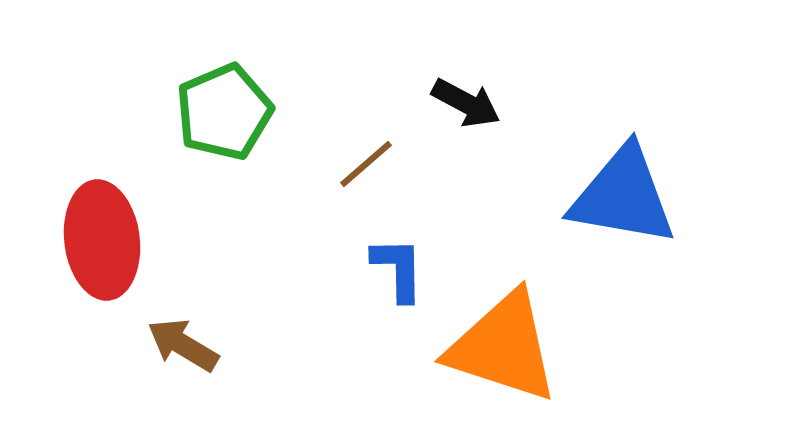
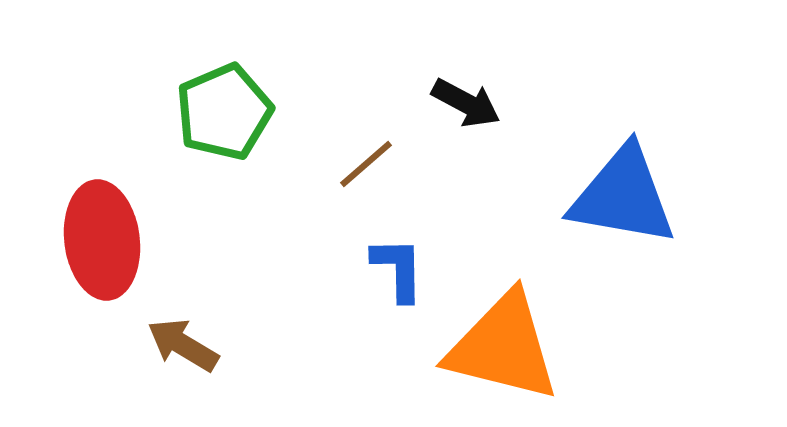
orange triangle: rotated 4 degrees counterclockwise
